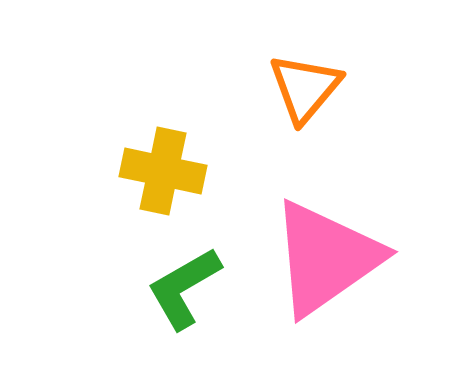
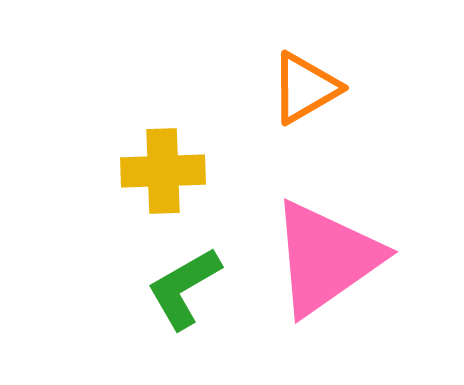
orange triangle: rotated 20 degrees clockwise
yellow cross: rotated 14 degrees counterclockwise
